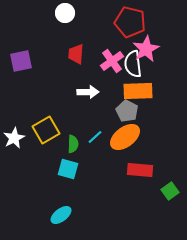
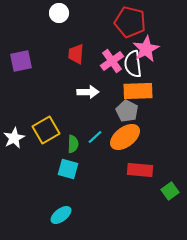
white circle: moved 6 px left
